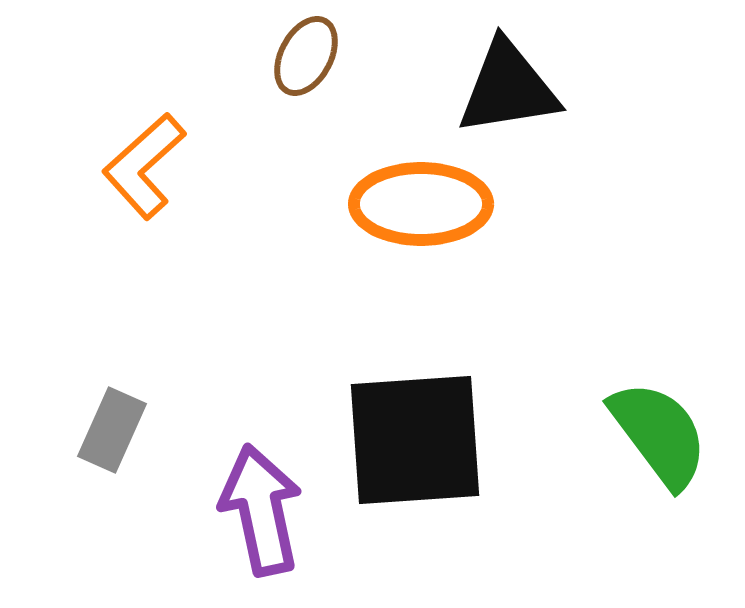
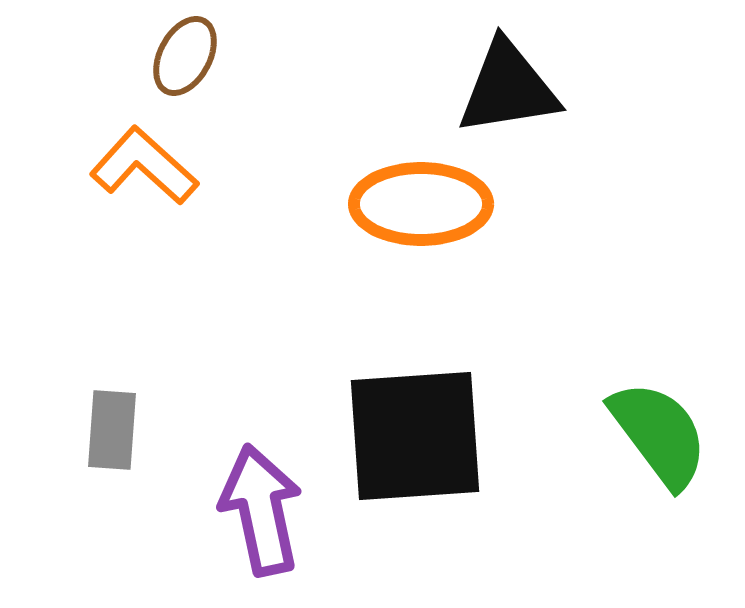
brown ellipse: moved 121 px left
orange L-shape: rotated 84 degrees clockwise
gray rectangle: rotated 20 degrees counterclockwise
black square: moved 4 px up
